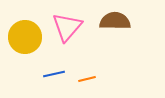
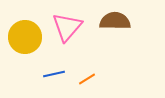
orange line: rotated 18 degrees counterclockwise
